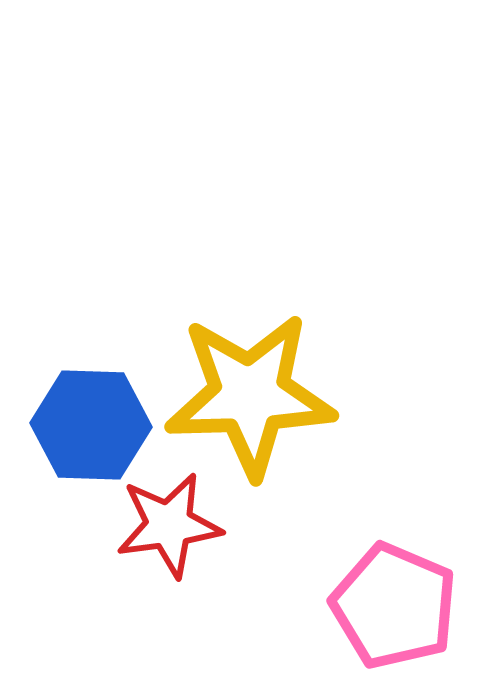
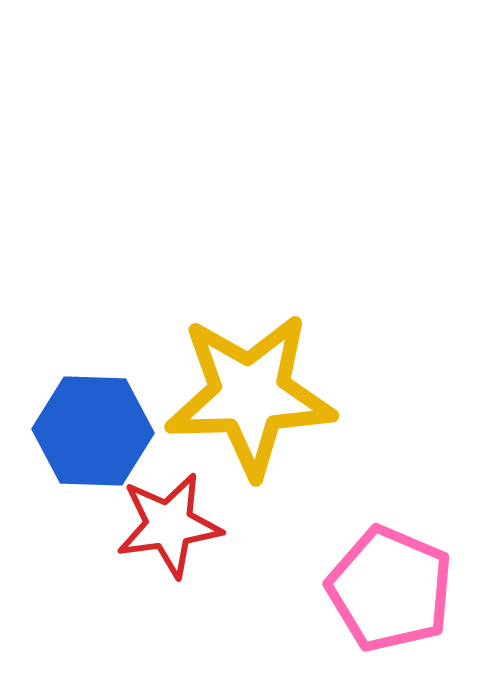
blue hexagon: moved 2 px right, 6 px down
pink pentagon: moved 4 px left, 17 px up
